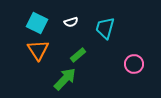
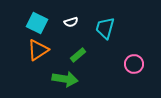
orange triangle: rotated 30 degrees clockwise
green arrow: rotated 55 degrees clockwise
